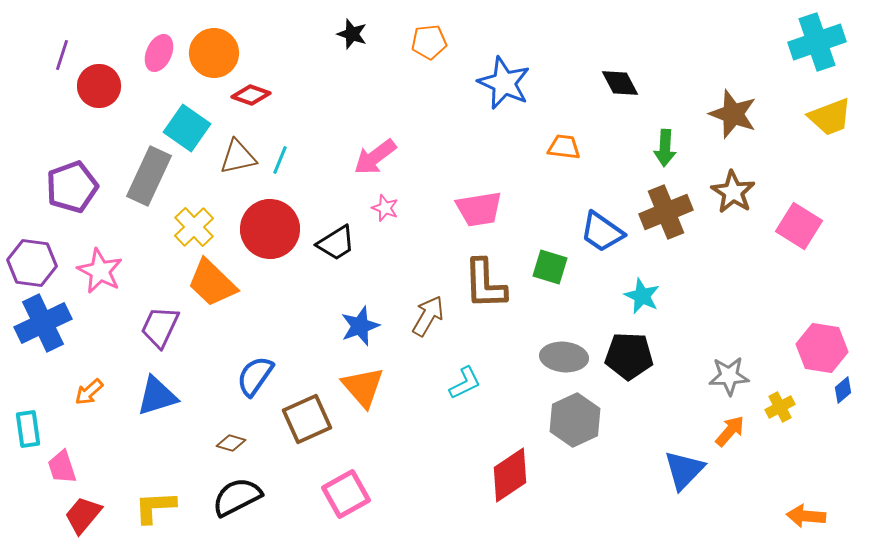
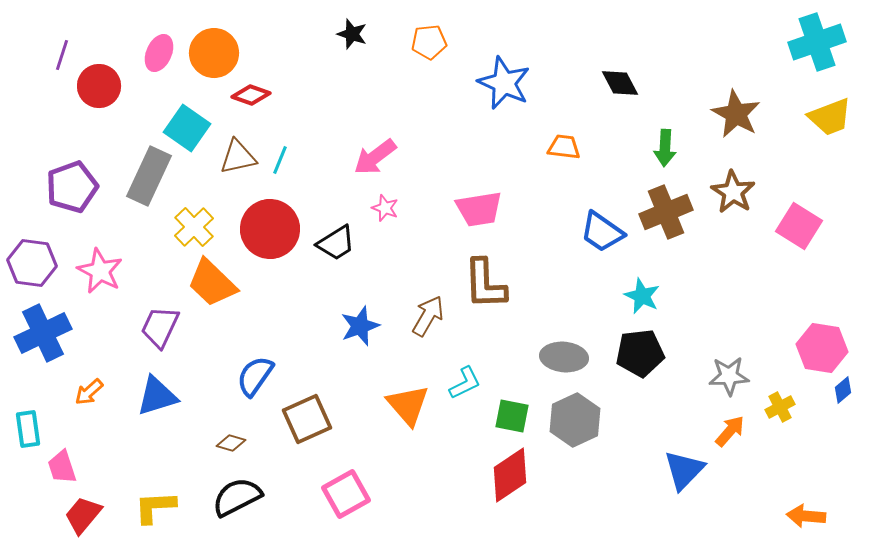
brown star at (733, 114): moved 3 px right; rotated 9 degrees clockwise
green square at (550, 267): moved 38 px left, 149 px down; rotated 6 degrees counterclockwise
blue cross at (43, 323): moved 10 px down
black pentagon at (629, 356): moved 11 px right, 3 px up; rotated 9 degrees counterclockwise
orange triangle at (363, 387): moved 45 px right, 18 px down
